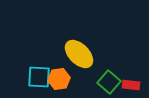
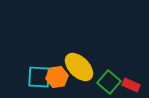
yellow ellipse: moved 13 px down
orange hexagon: moved 2 px left, 2 px up
red rectangle: rotated 18 degrees clockwise
